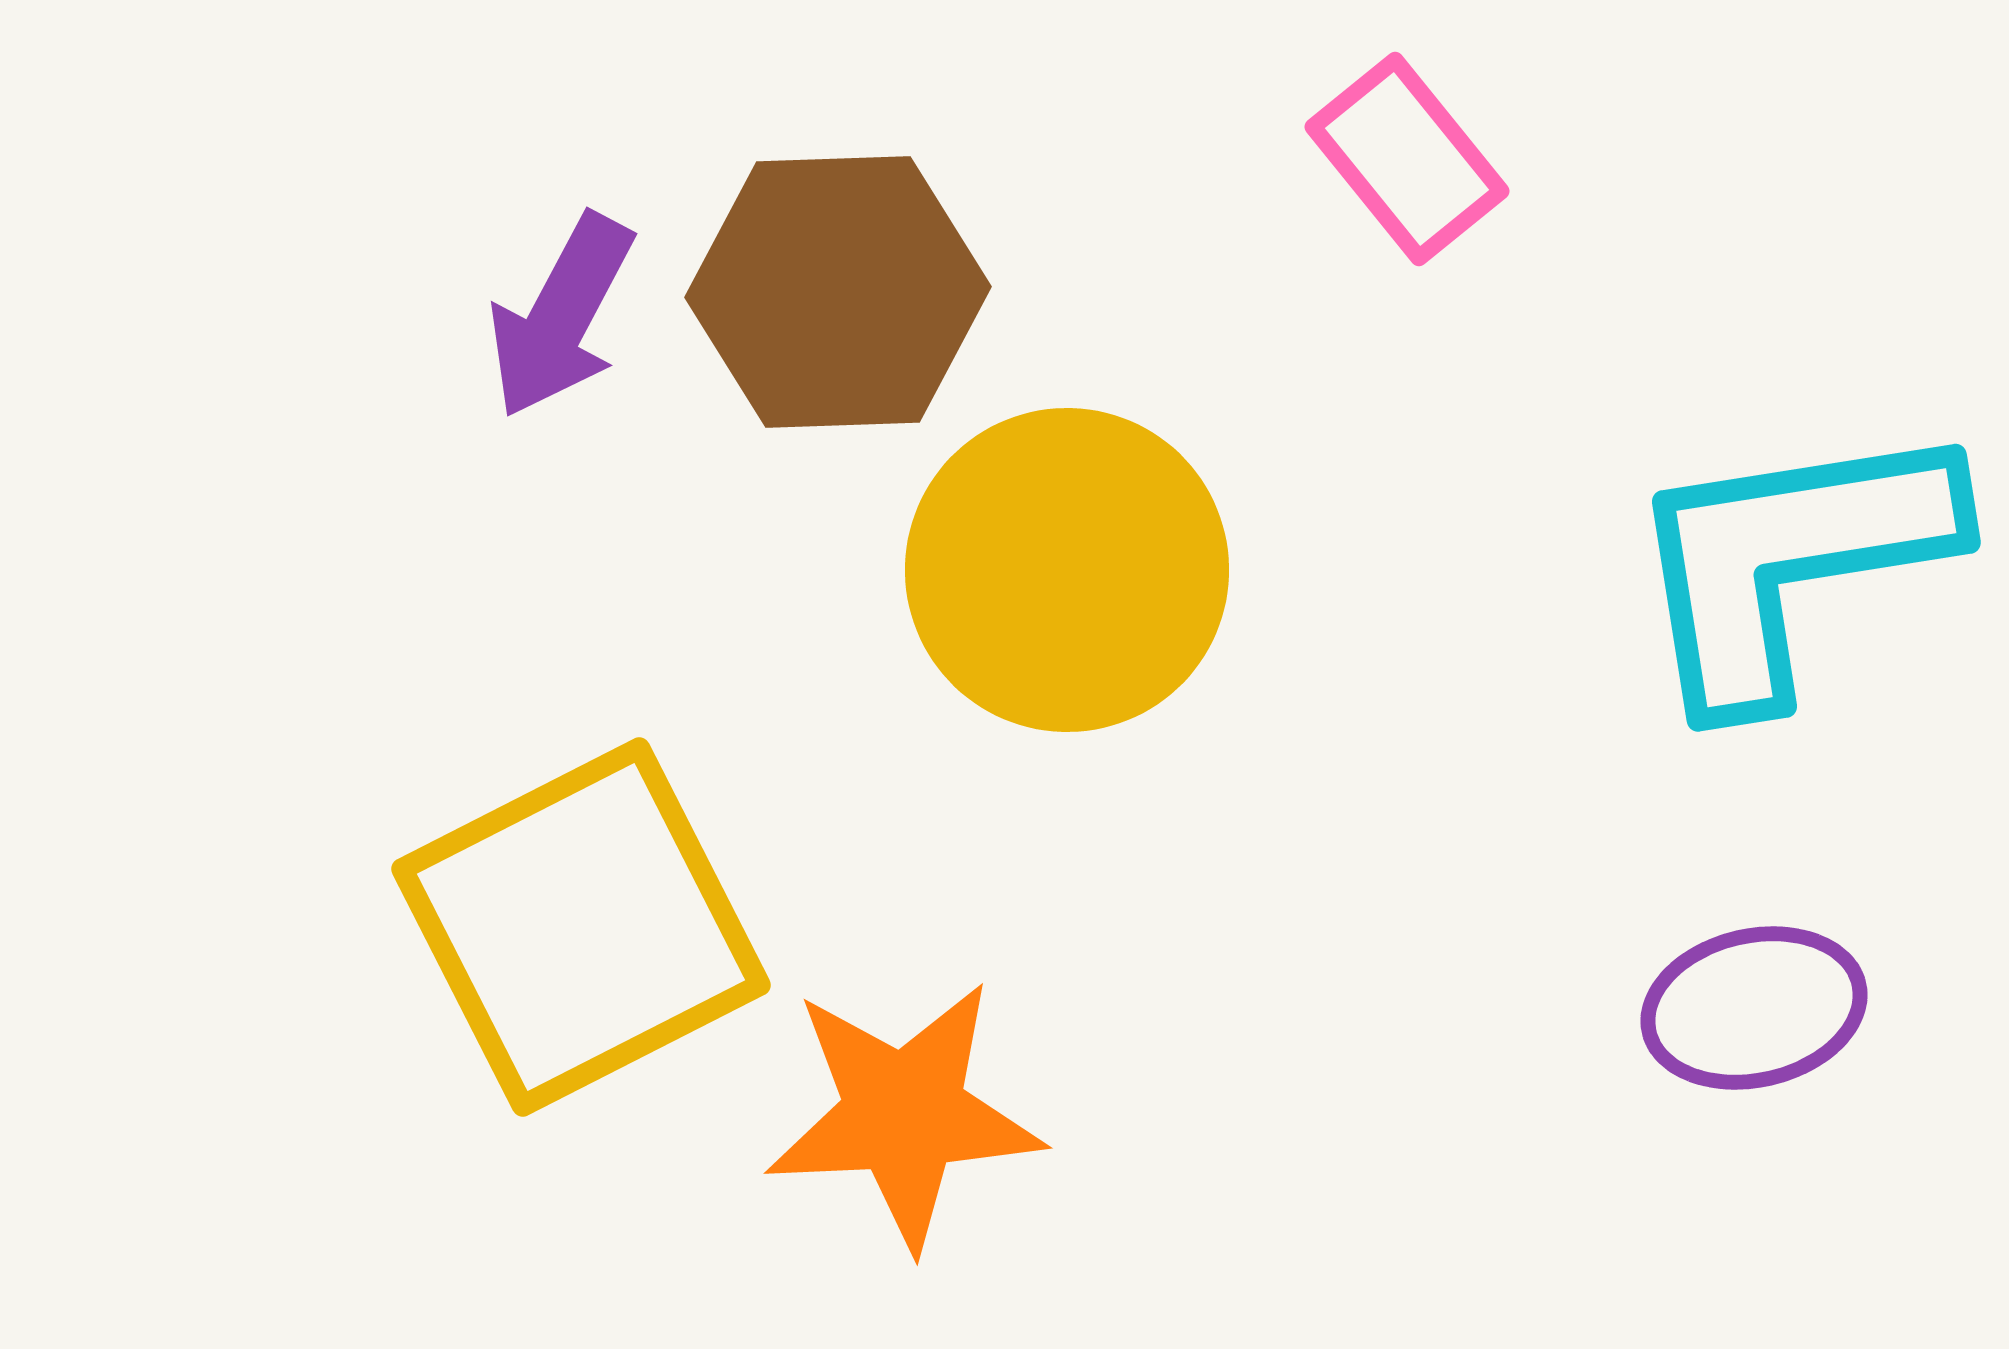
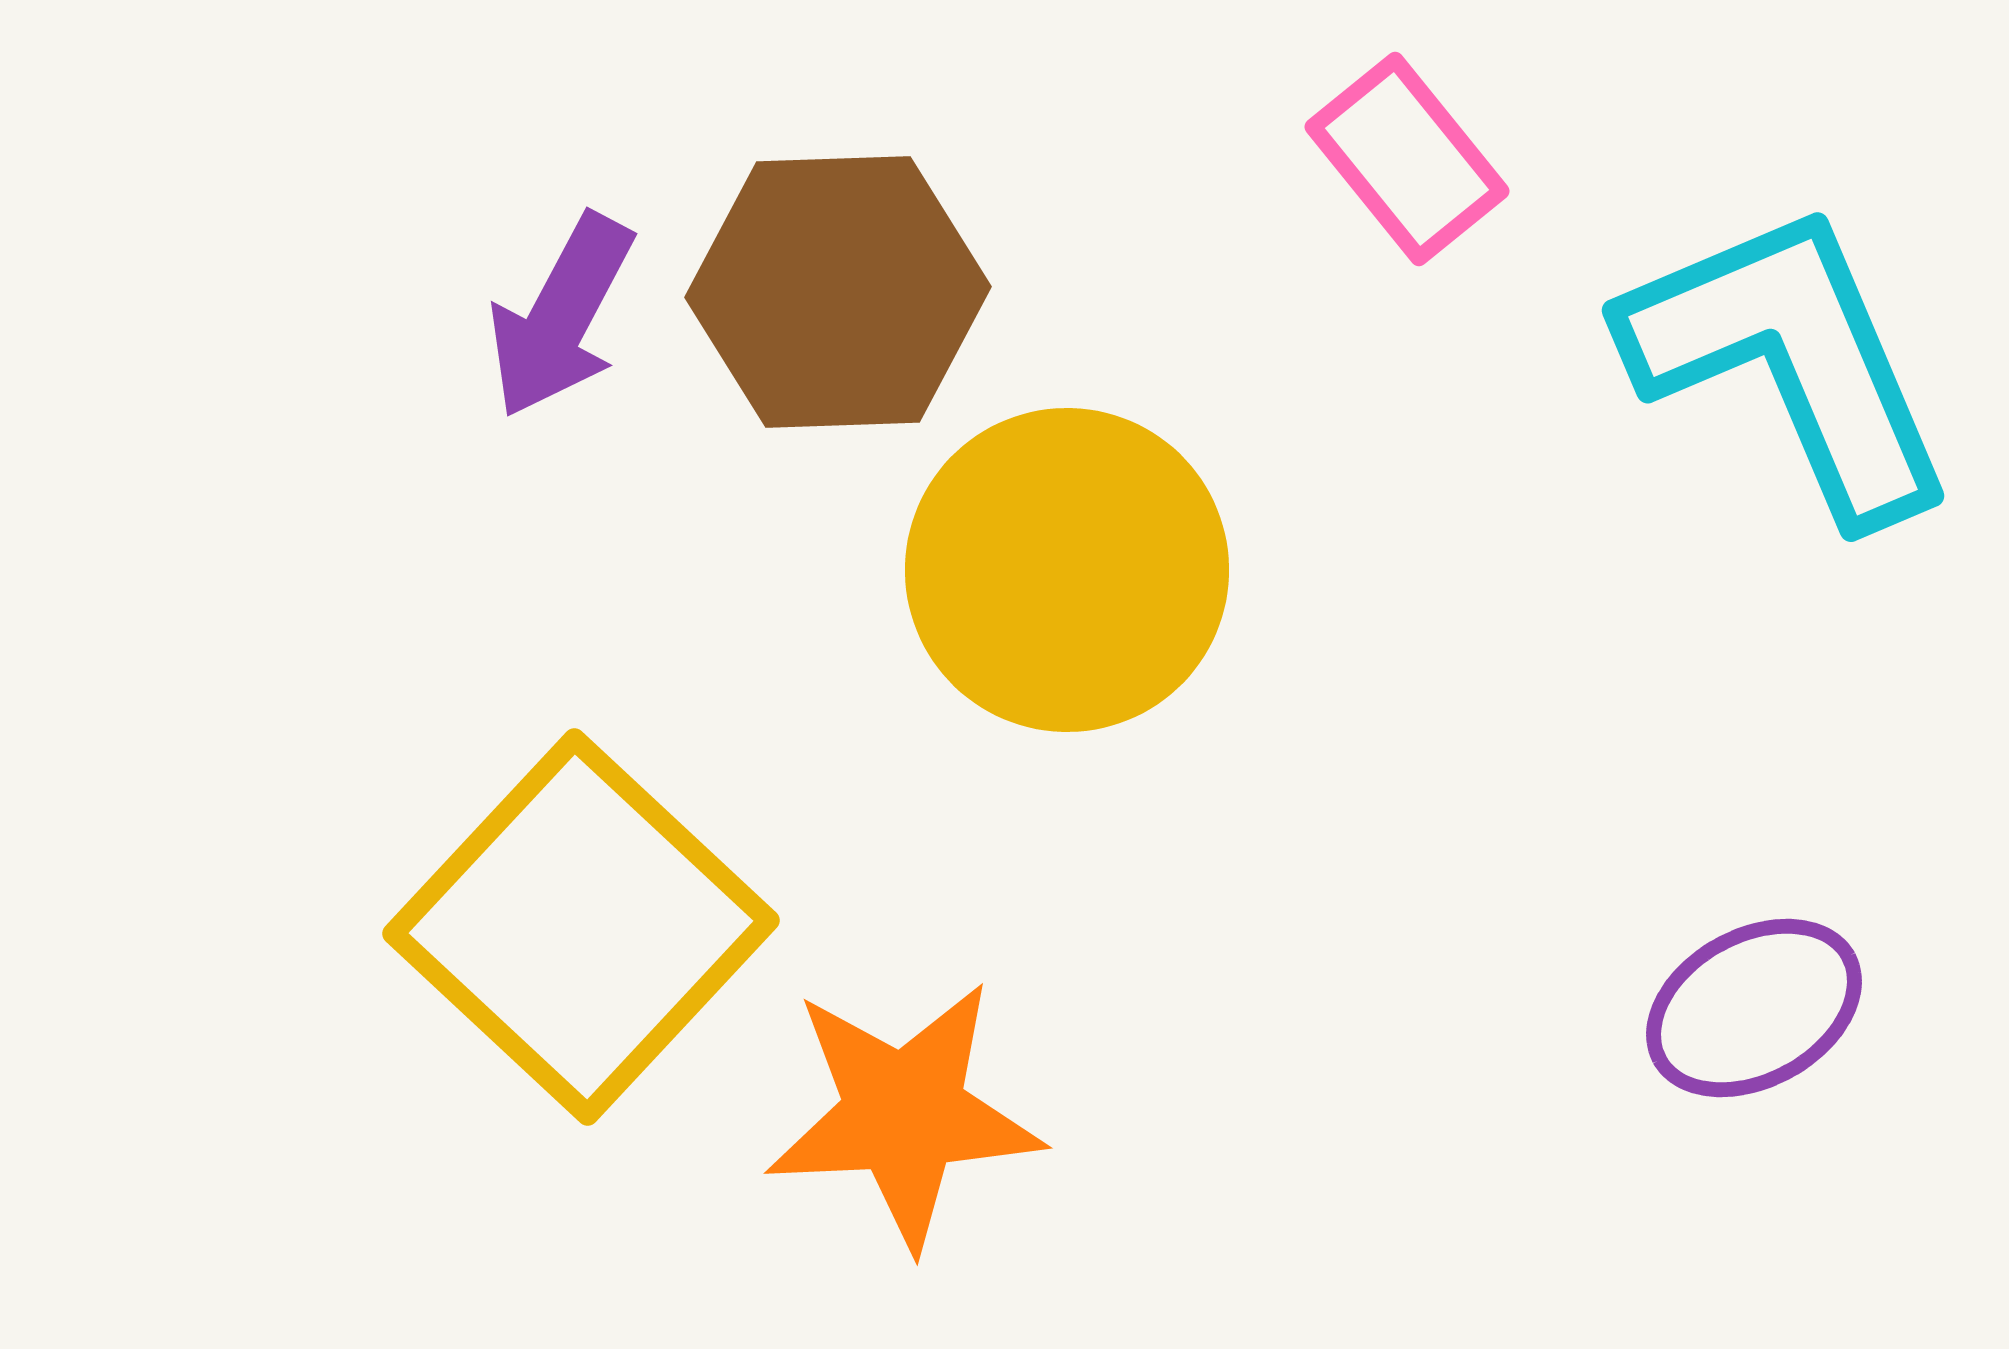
cyan L-shape: moved 200 px up; rotated 76 degrees clockwise
yellow square: rotated 20 degrees counterclockwise
purple ellipse: rotated 16 degrees counterclockwise
